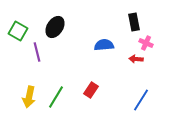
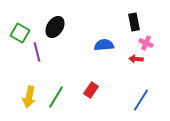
green square: moved 2 px right, 2 px down
